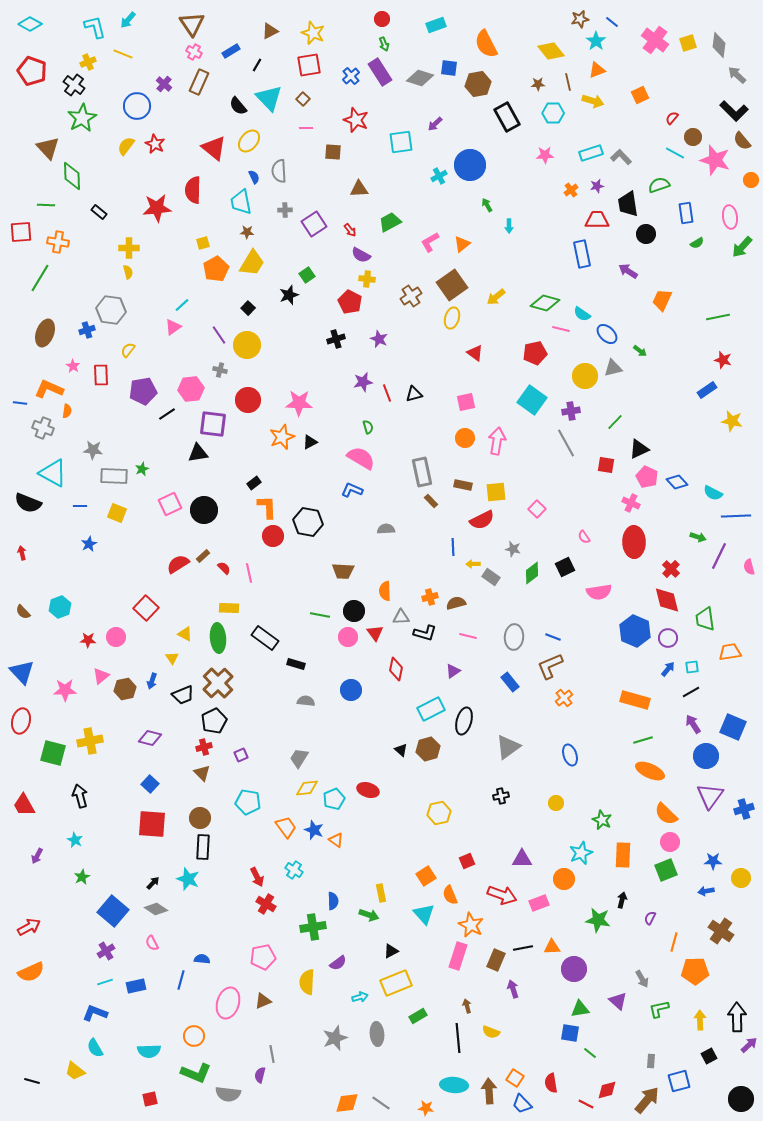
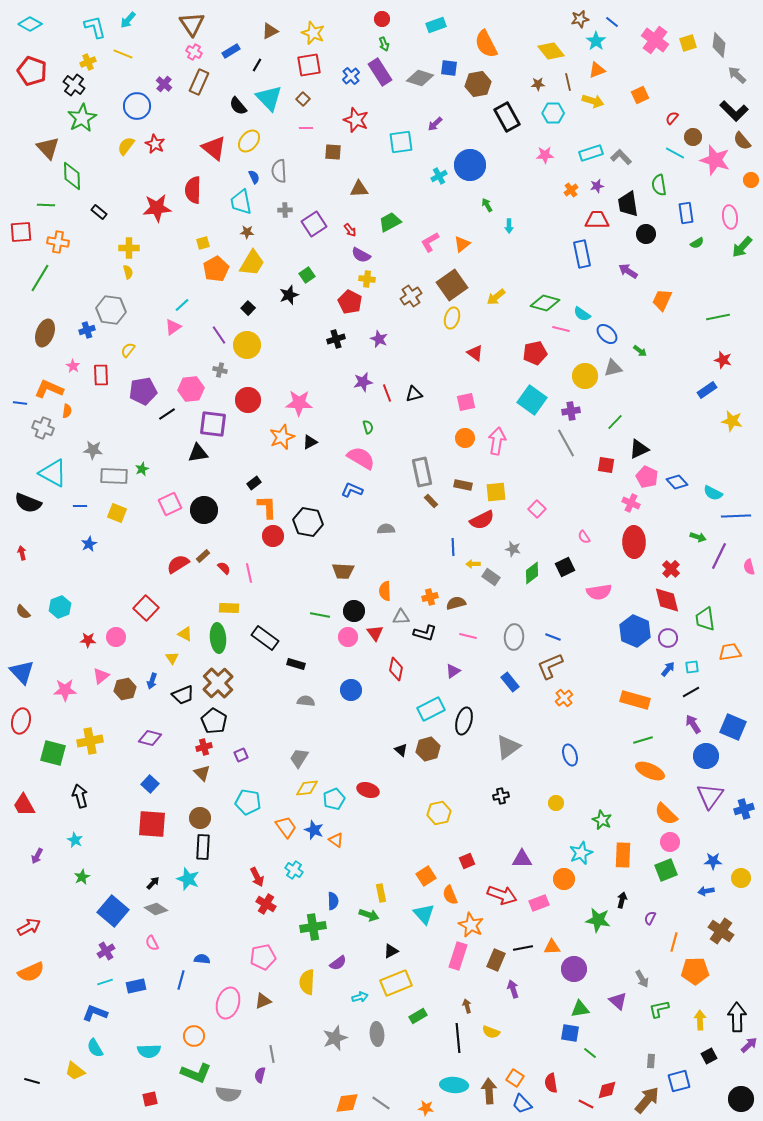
green semicircle at (659, 185): rotated 80 degrees counterclockwise
black pentagon at (214, 721): rotated 15 degrees counterclockwise
